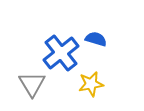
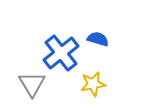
blue semicircle: moved 2 px right
yellow star: moved 2 px right
